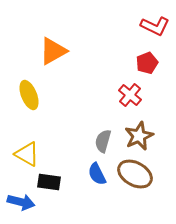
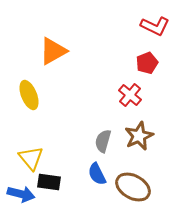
yellow triangle: moved 4 px right, 4 px down; rotated 20 degrees clockwise
brown ellipse: moved 2 px left, 13 px down
blue arrow: moved 8 px up
